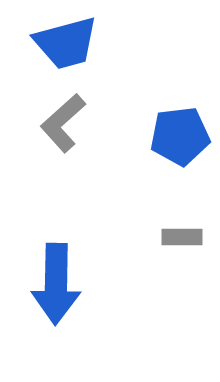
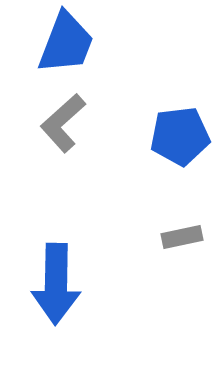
blue trapezoid: rotated 54 degrees counterclockwise
gray rectangle: rotated 12 degrees counterclockwise
